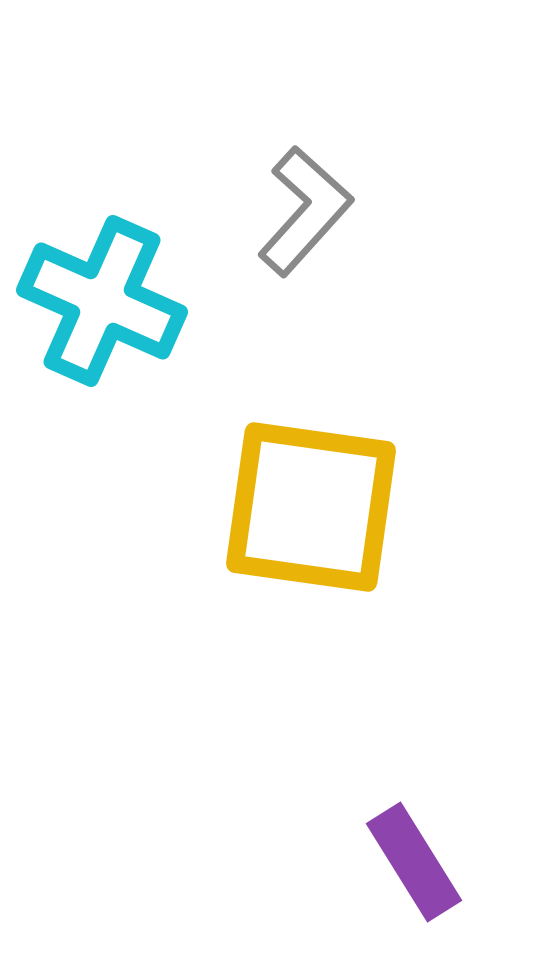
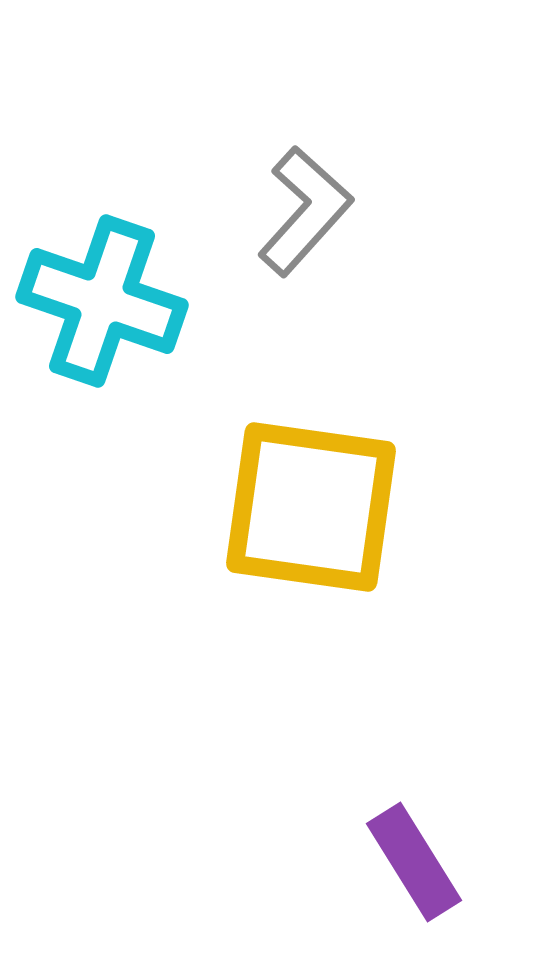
cyan cross: rotated 5 degrees counterclockwise
